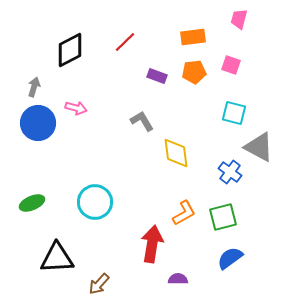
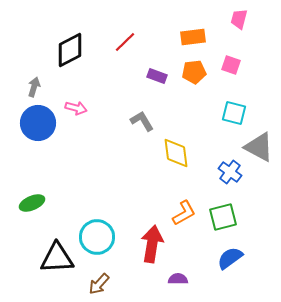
cyan circle: moved 2 px right, 35 px down
